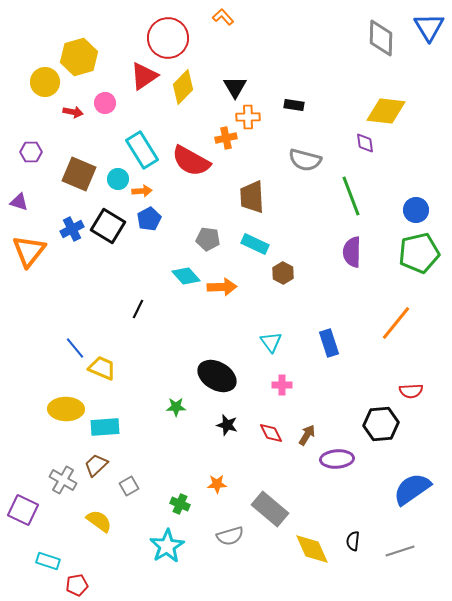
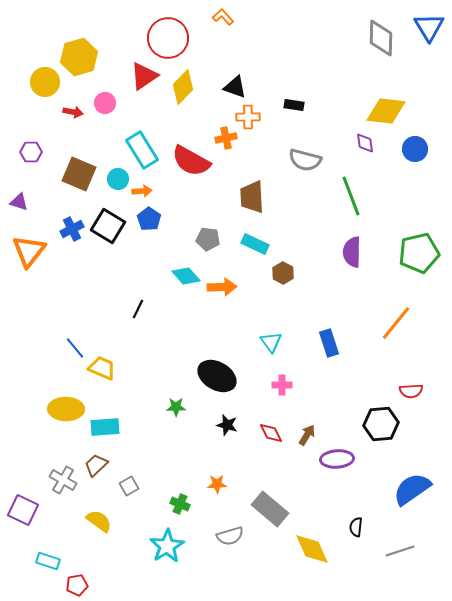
black triangle at (235, 87): rotated 40 degrees counterclockwise
blue circle at (416, 210): moved 1 px left, 61 px up
blue pentagon at (149, 219): rotated 10 degrees counterclockwise
black semicircle at (353, 541): moved 3 px right, 14 px up
